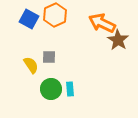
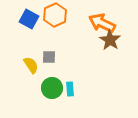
brown star: moved 8 px left
green circle: moved 1 px right, 1 px up
